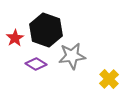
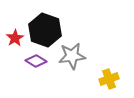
black hexagon: moved 1 px left
purple diamond: moved 3 px up
yellow cross: rotated 24 degrees clockwise
